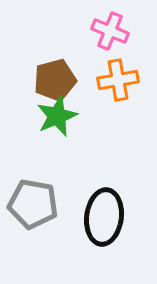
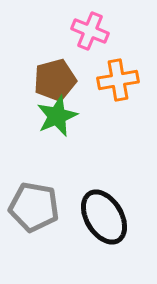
pink cross: moved 20 px left
gray pentagon: moved 1 px right, 3 px down
black ellipse: rotated 38 degrees counterclockwise
